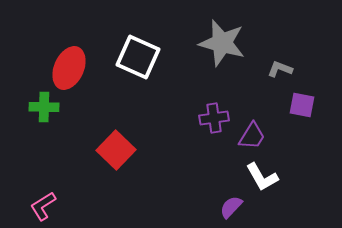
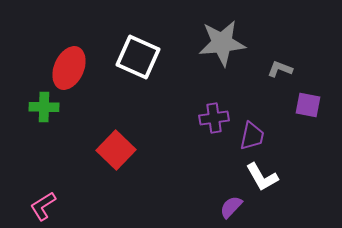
gray star: rotated 21 degrees counterclockwise
purple square: moved 6 px right
purple trapezoid: rotated 20 degrees counterclockwise
